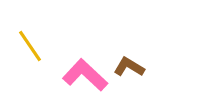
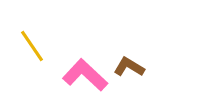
yellow line: moved 2 px right
